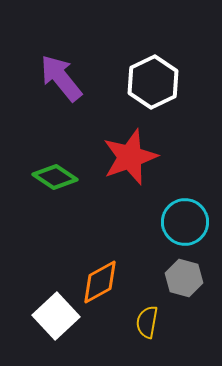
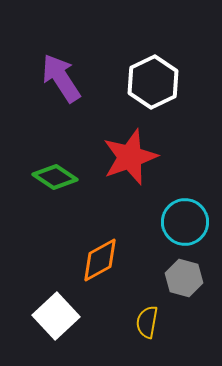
purple arrow: rotated 6 degrees clockwise
orange diamond: moved 22 px up
